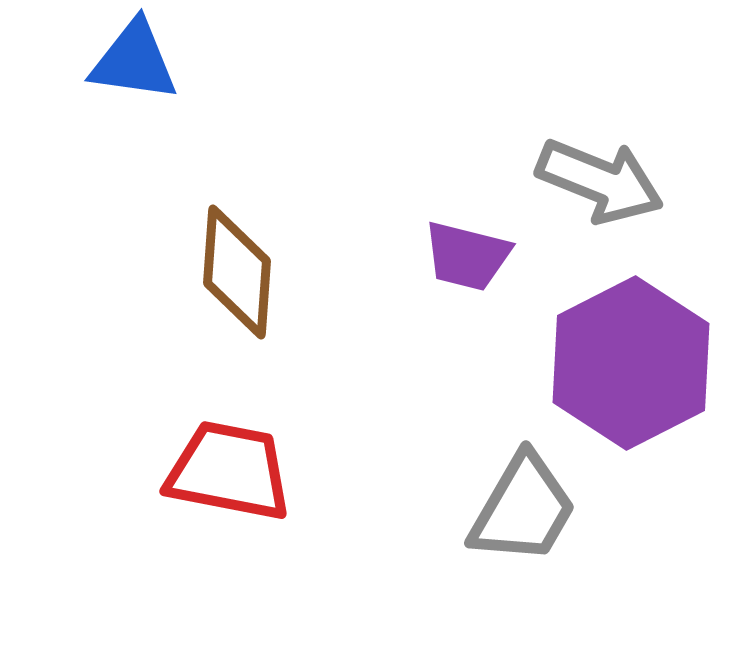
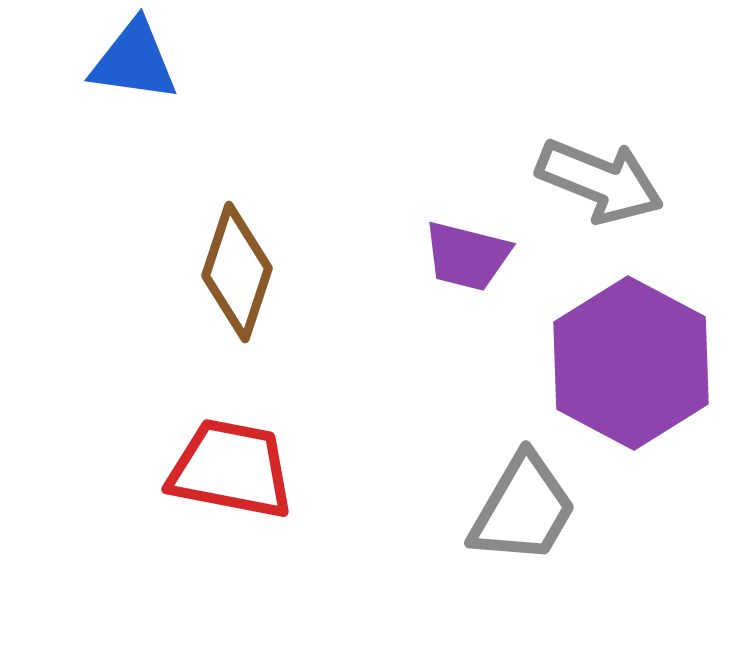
brown diamond: rotated 14 degrees clockwise
purple hexagon: rotated 5 degrees counterclockwise
red trapezoid: moved 2 px right, 2 px up
